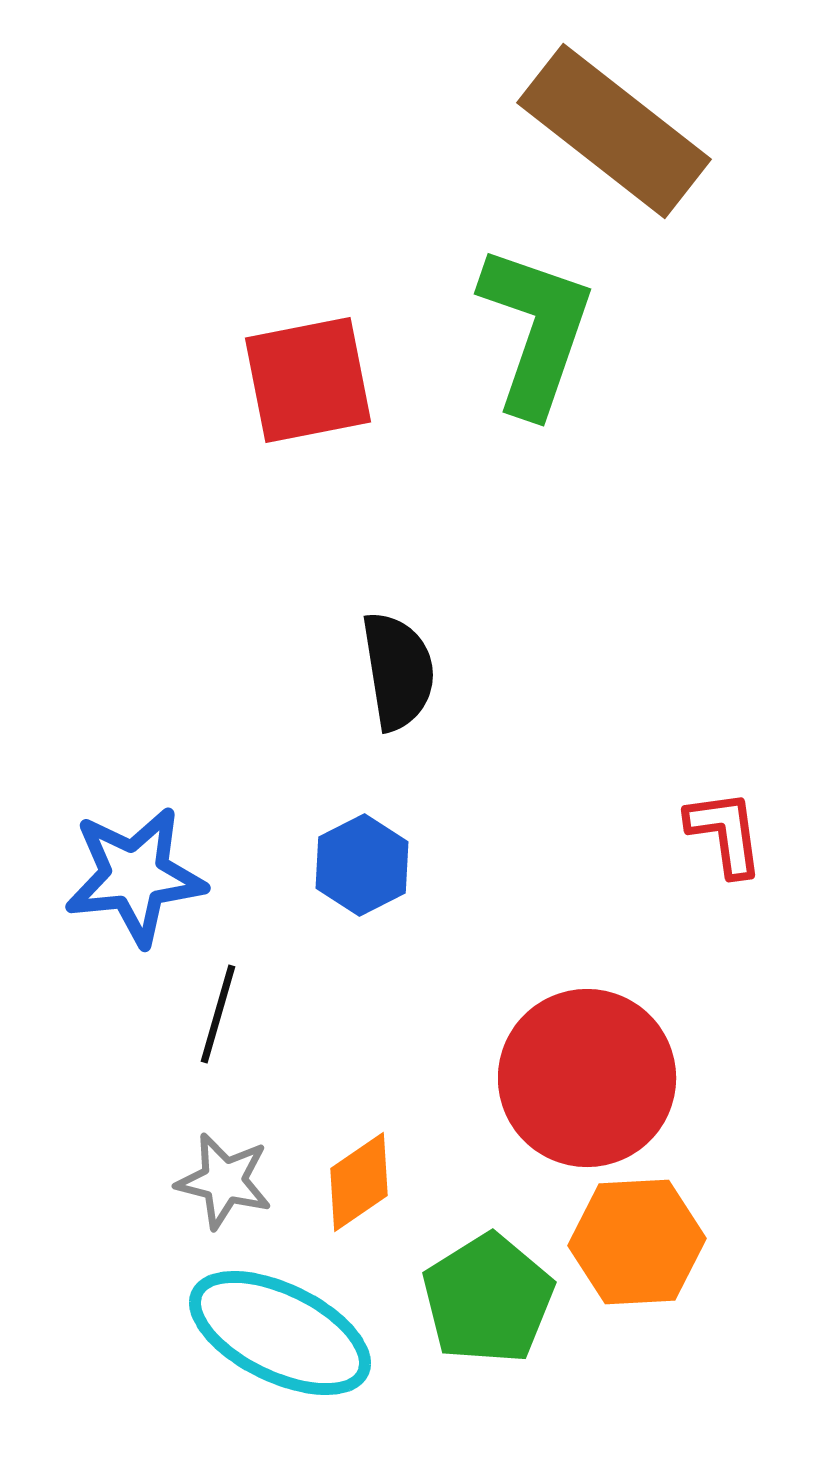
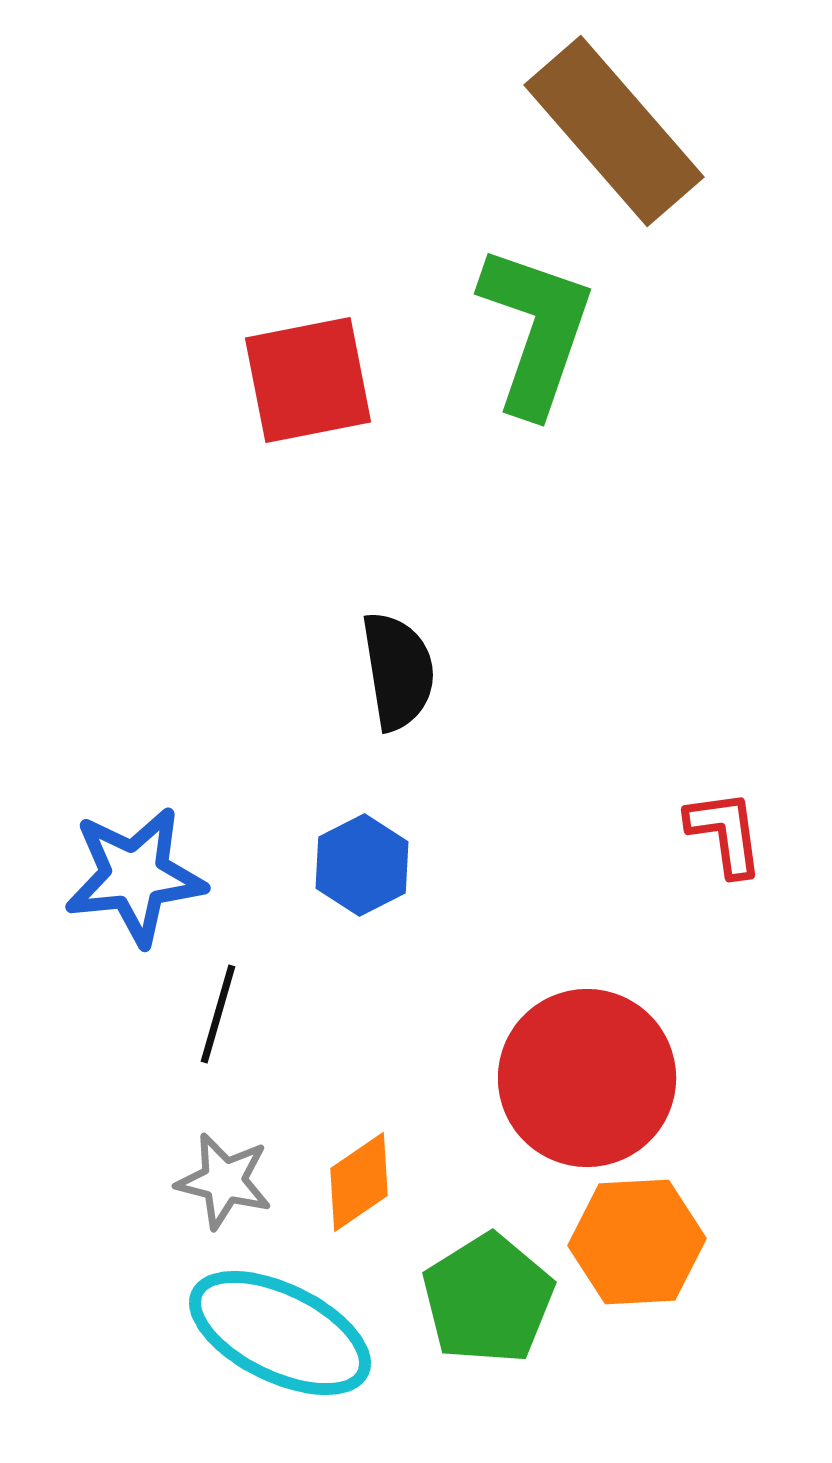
brown rectangle: rotated 11 degrees clockwise
